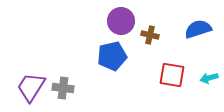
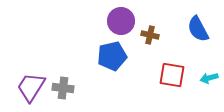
blue semicircle: rotated 100 degrees counterclockwise
